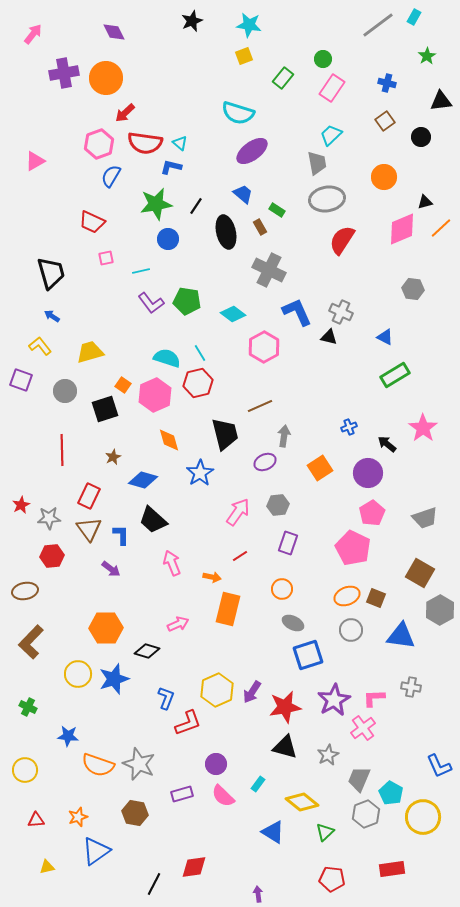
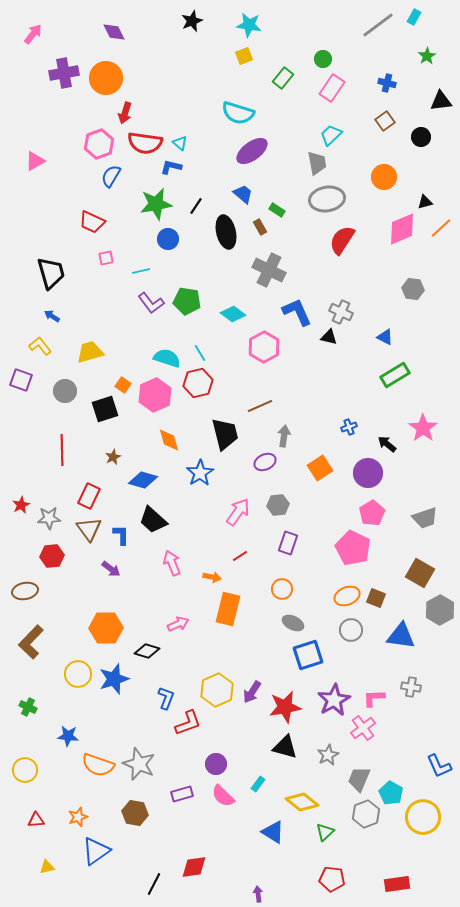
red arrow at (125, 113): rotated 30 degrees counterclockwise
red rectangle at (392, 869): moved 5 px right, 15 px down
